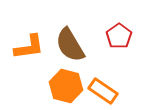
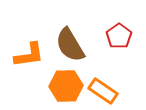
orange L-shape: moved 8 px down
orange hexagon: rotated 16 degrees counterclockwise
